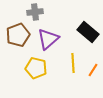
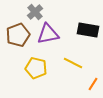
gray cross: rotated 35 degrees counterclockwise
black rectangle: moved 2 px up; rotated 30 degrees counterclockwise
purple triangle: moved 5 px up; rotated 30 degrees clockwise
yellow line: rotated 60 degrees counterclockwise
orange line: moved 14 px down
